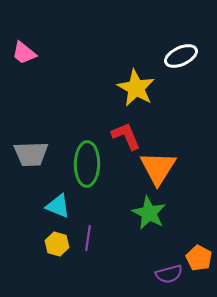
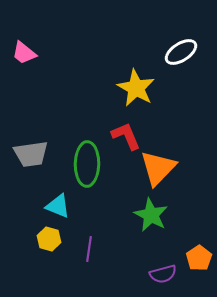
white ellipse: moved 4 px up; rotated 8 degrees counterclockwise
gray trapezoid: rotated 6 degrees counterclockwise
orange triangle: rotated 12 degrees clockwise
green star: moved 2 px right, 2 px down
purple line: moved 1 px right, 11 px down
yellow hexagon: moved 8 px left, 5 px up
orange pentagon: rotated 10 degrees clockwise
purple semicircle: moved 6 px left
